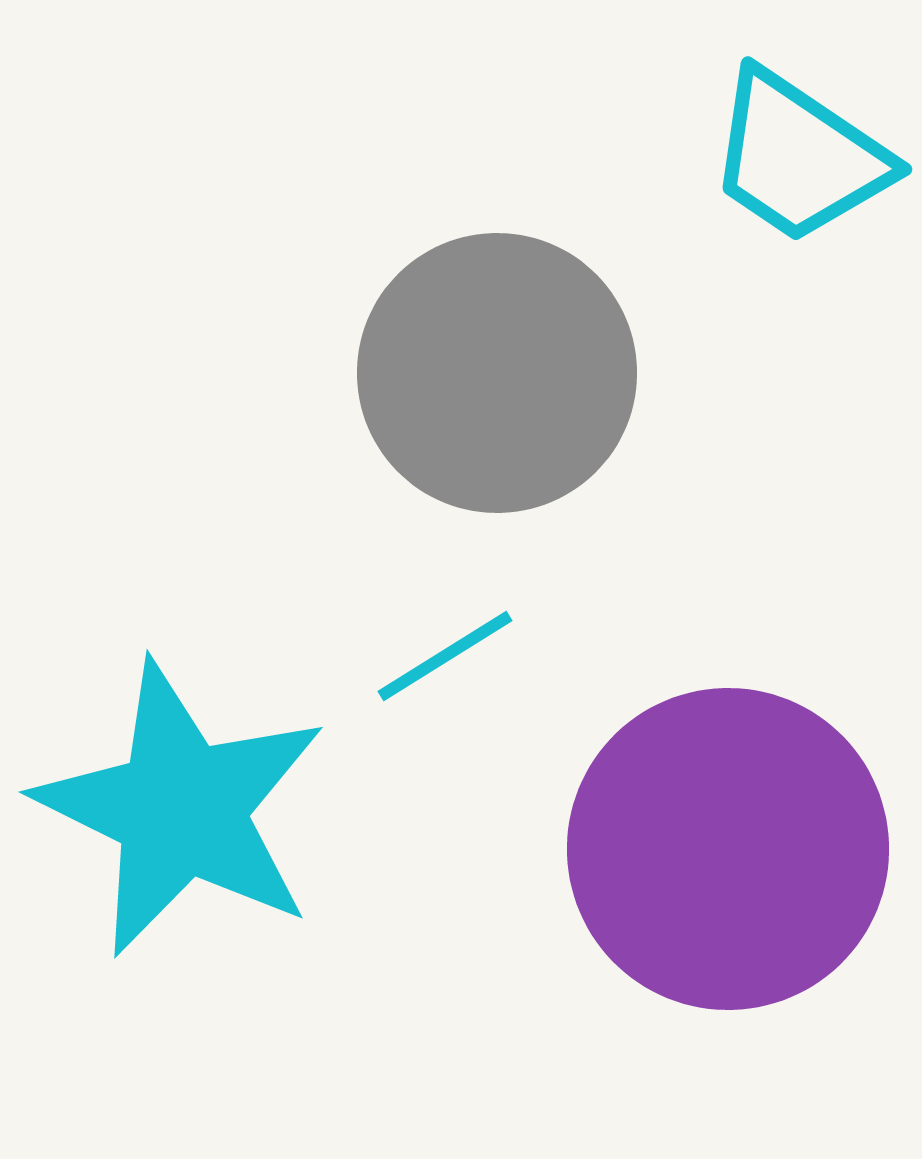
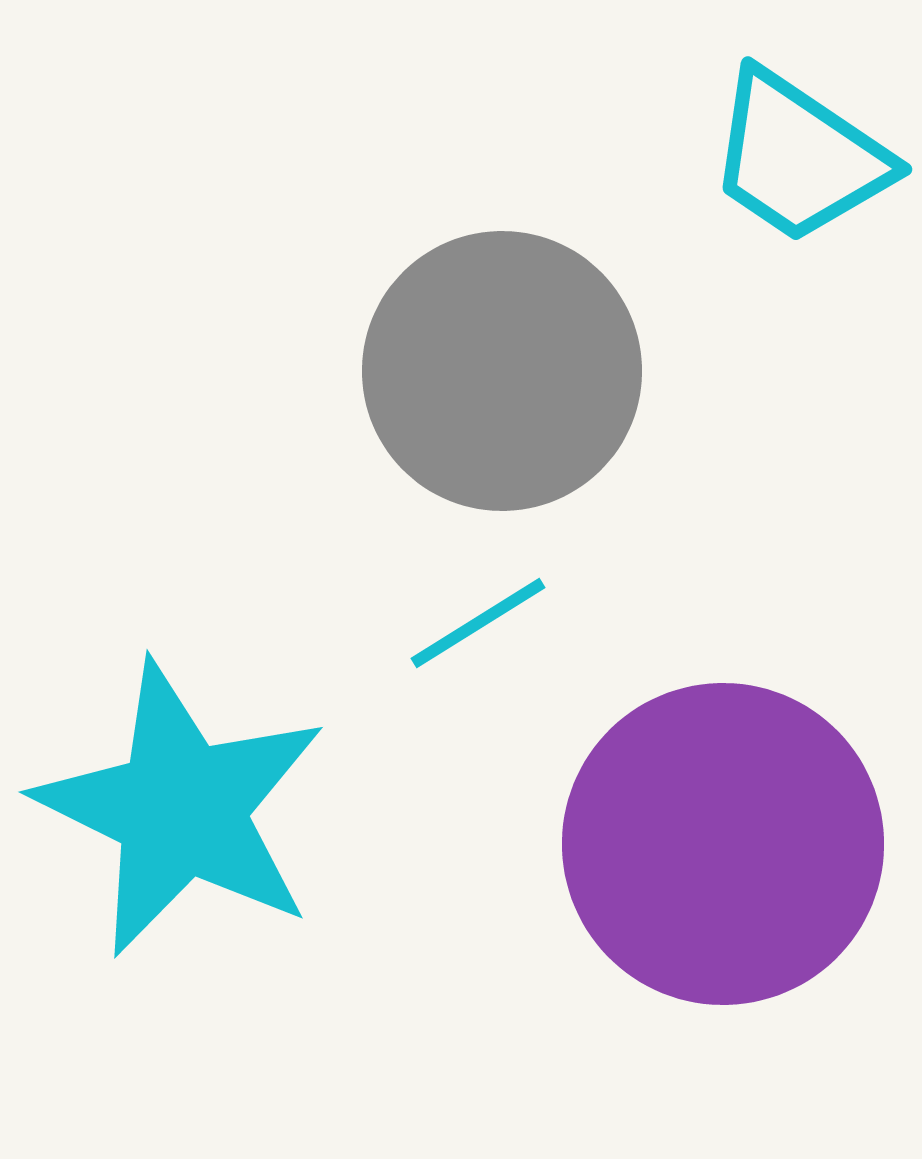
gray circle: moved 5 px right, 2 px up
cyan line: moved 33 px right, 33 px up
purple circle: moved 5 px left, 5 px up
